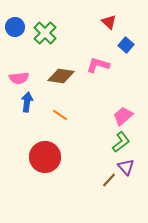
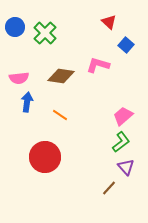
brown line: moved 8 px down
